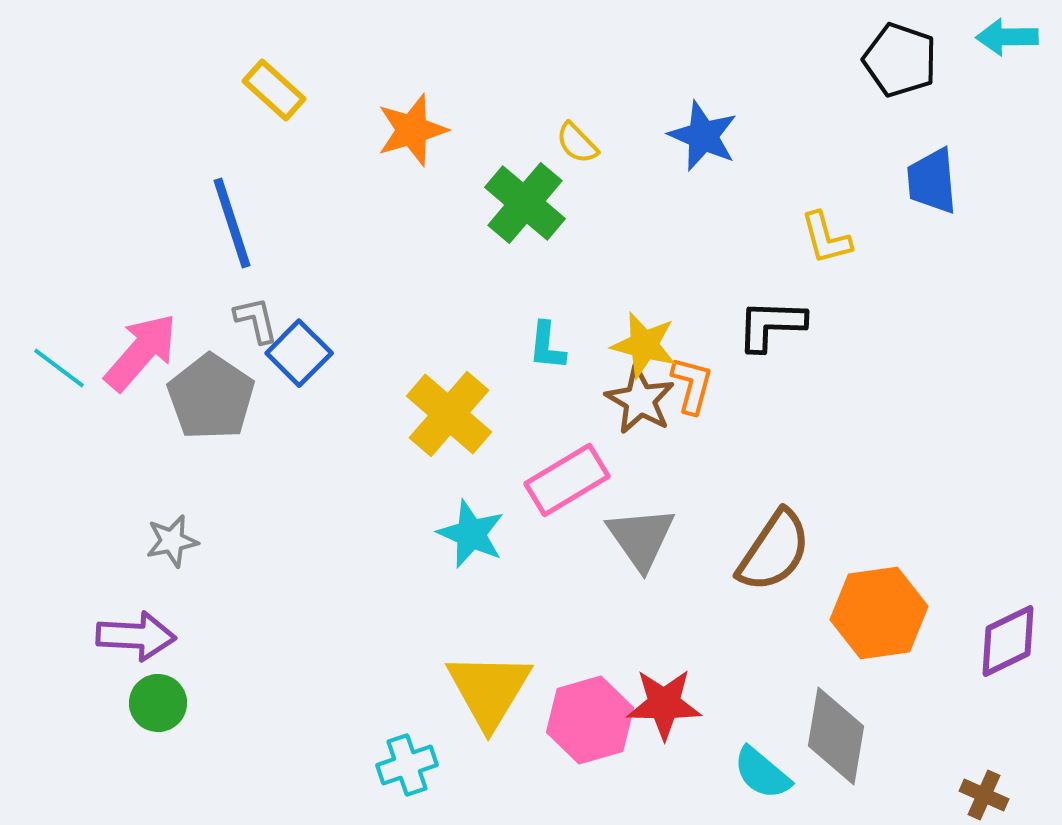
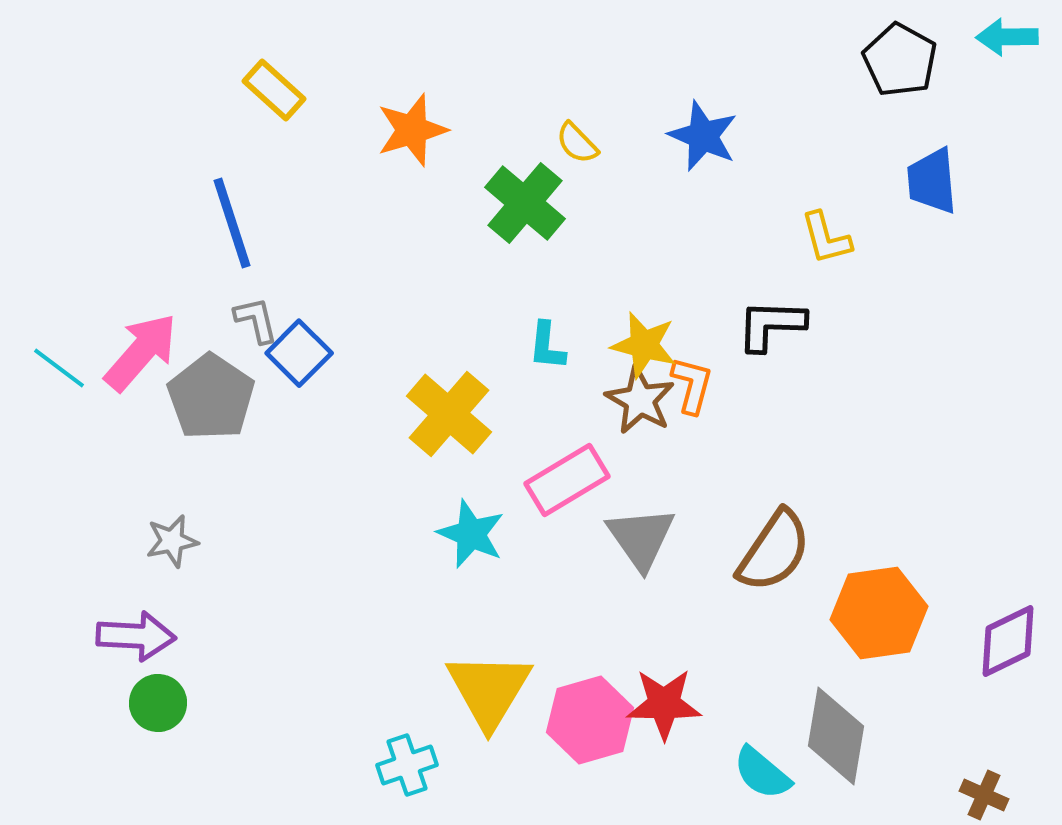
black pentagon: rotated 10 degrees clockwise
